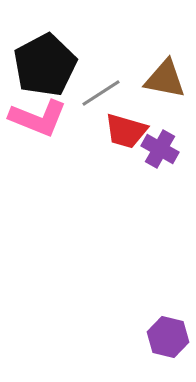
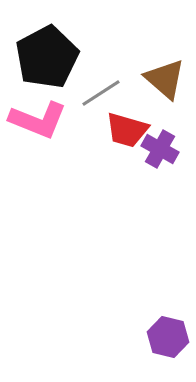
black pentagon: moved 2 px right, 8 px up
brown triangle: rotated 30 degrees clockwise
pink L-shape: moved 2 px down
red trapezoid: moved 1 px right, 1 px up
